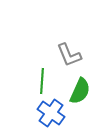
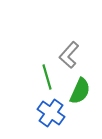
gray L-shape: rotated 64 degrees clockwise
green line: moved 5 px right, 4 px up; rotated 20 degrees counterclockwise
